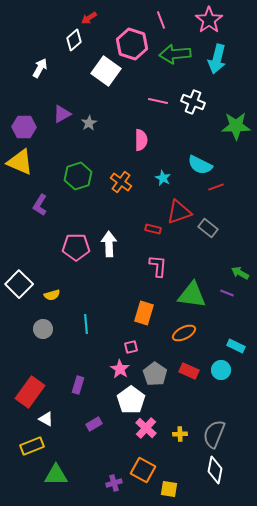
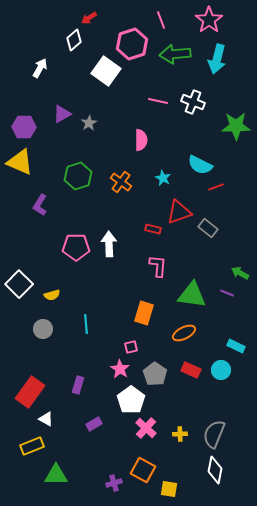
pink hexagon at (132, 44): rotated 24 degrees clockwise
red rectangle at (189, 371): moved 2 px right, 1 px up
